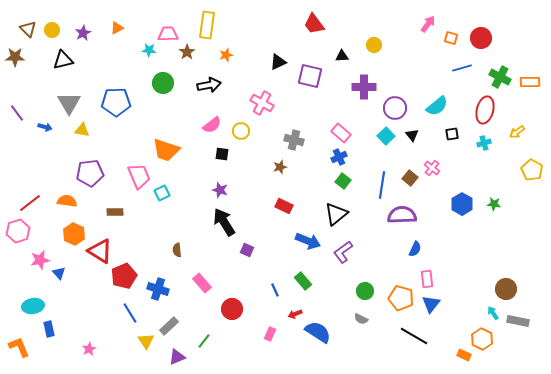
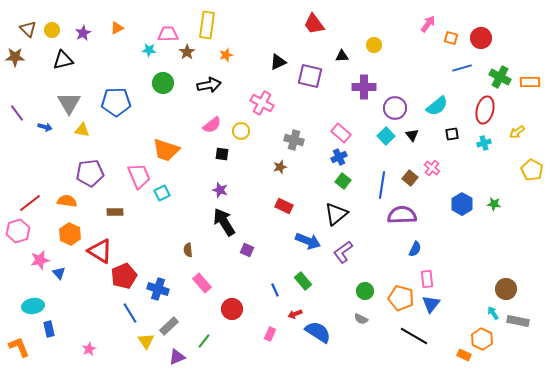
orange hexagon at (74, 234): moved 4 px left
brown semicircle at (177, 250): moved 11 px right
